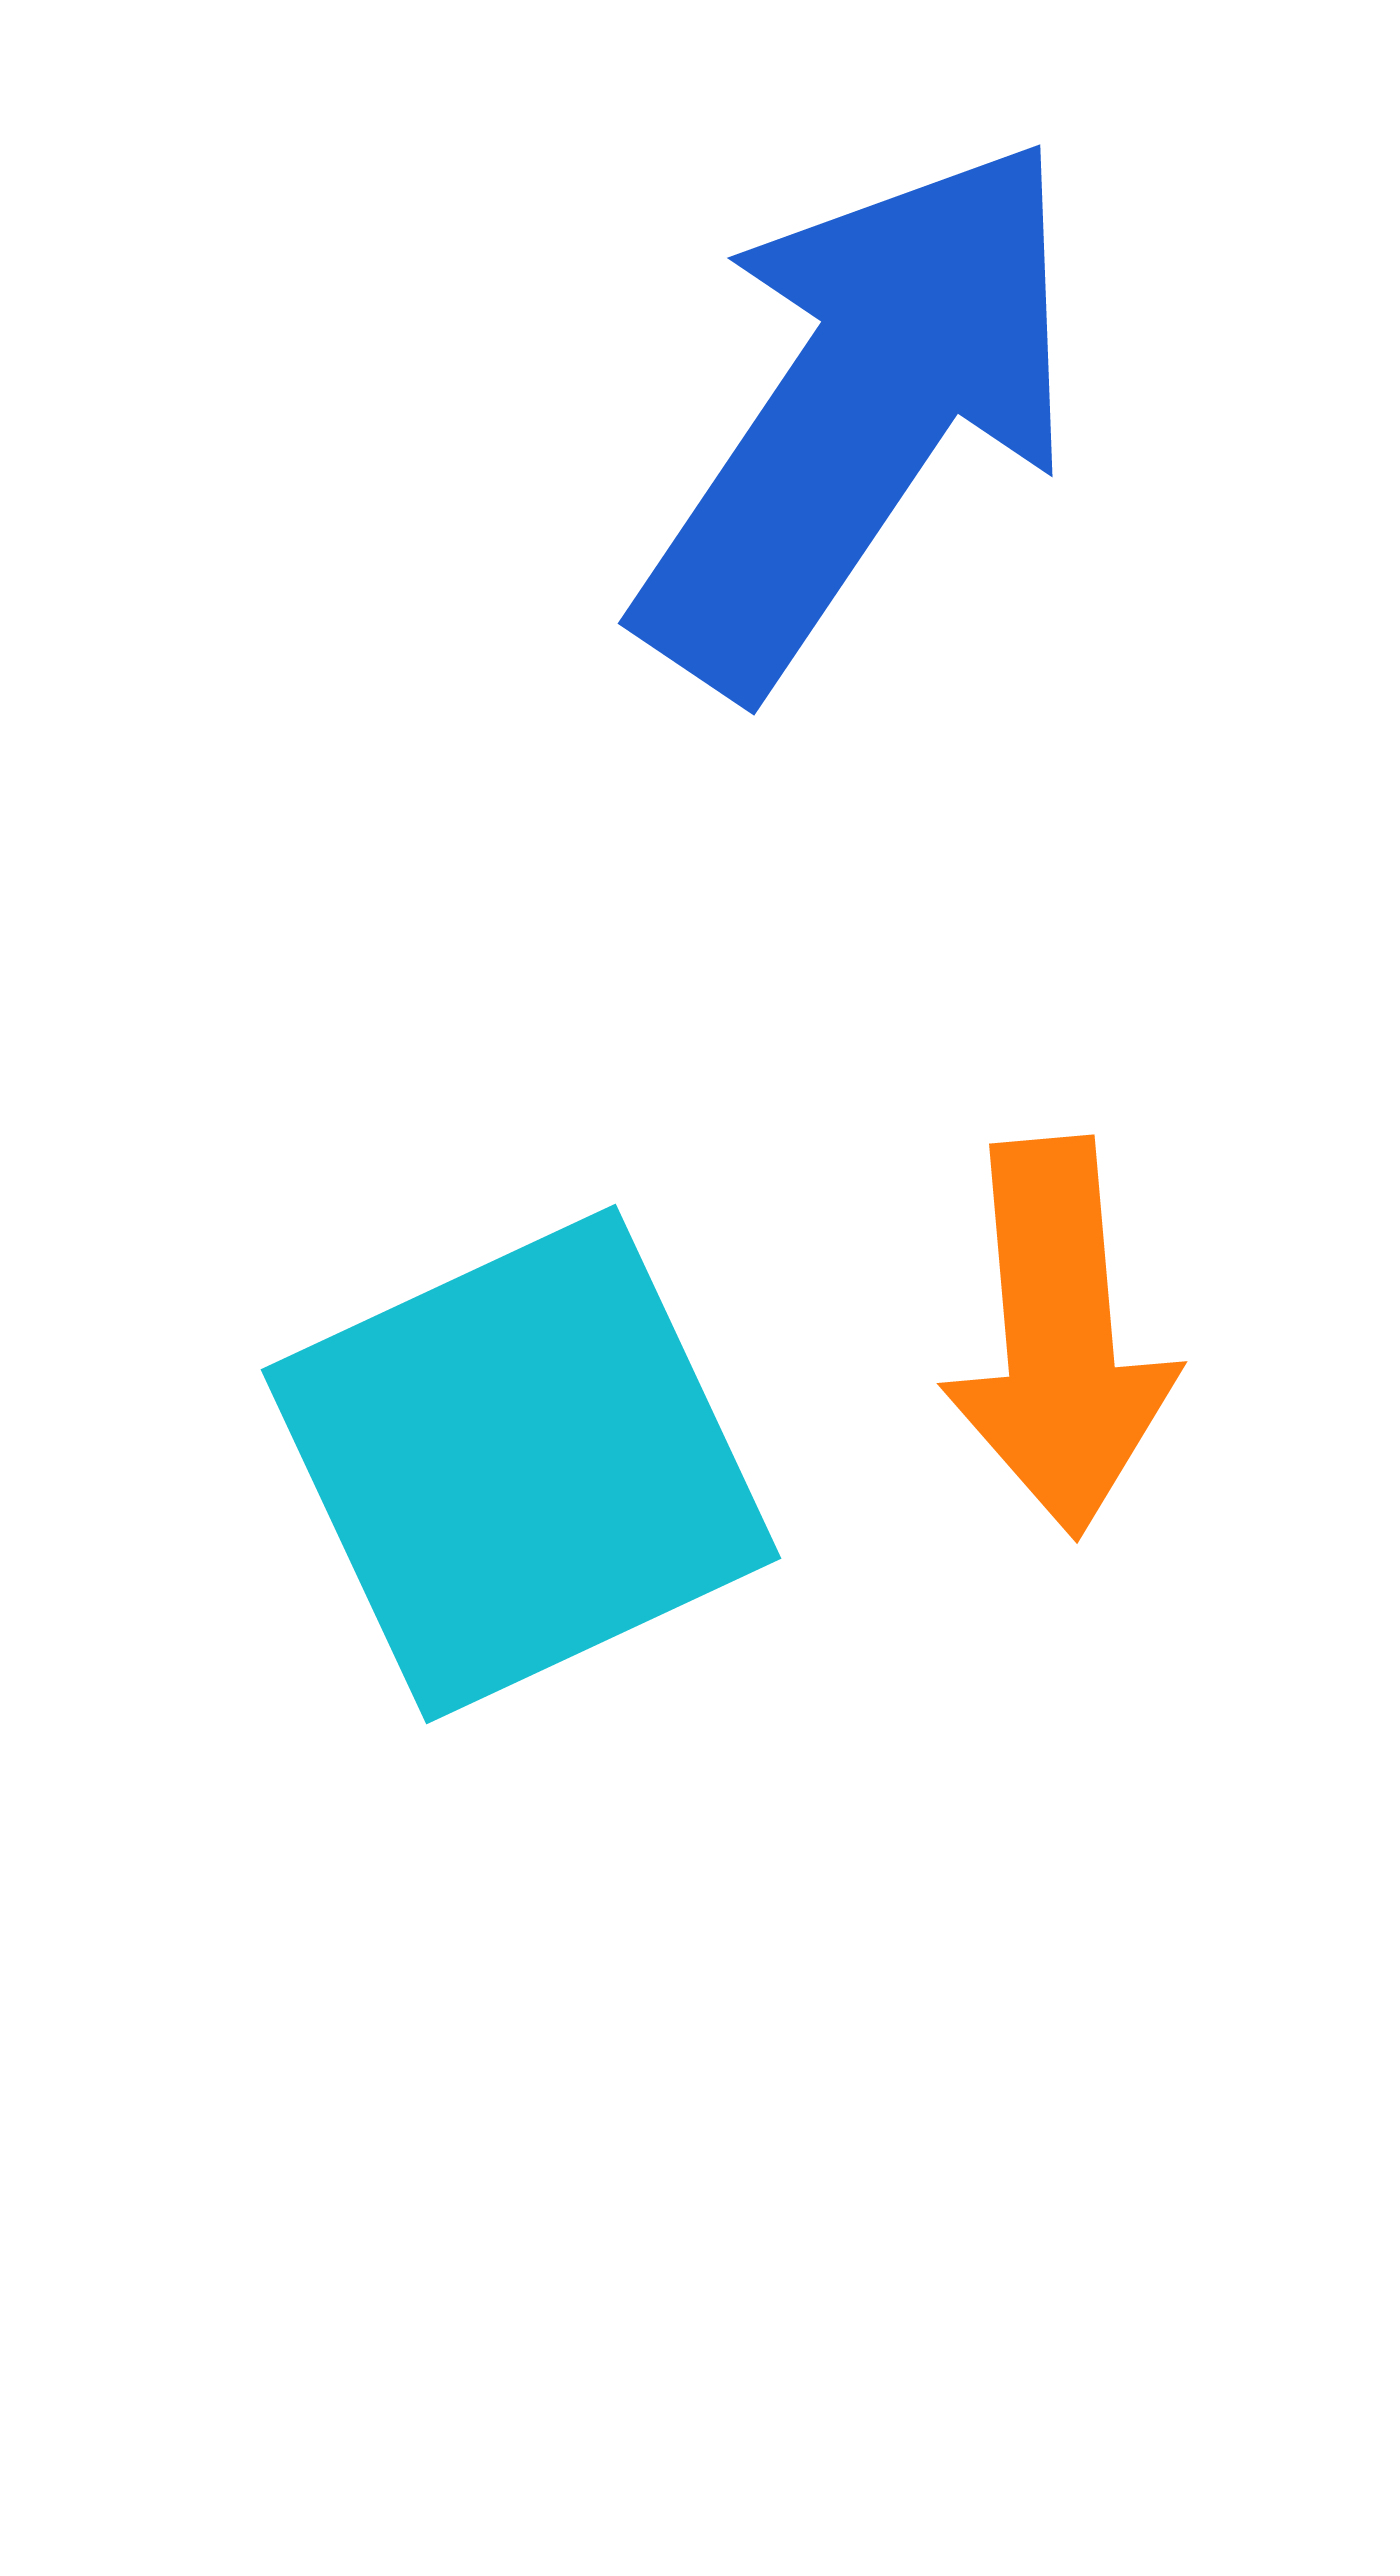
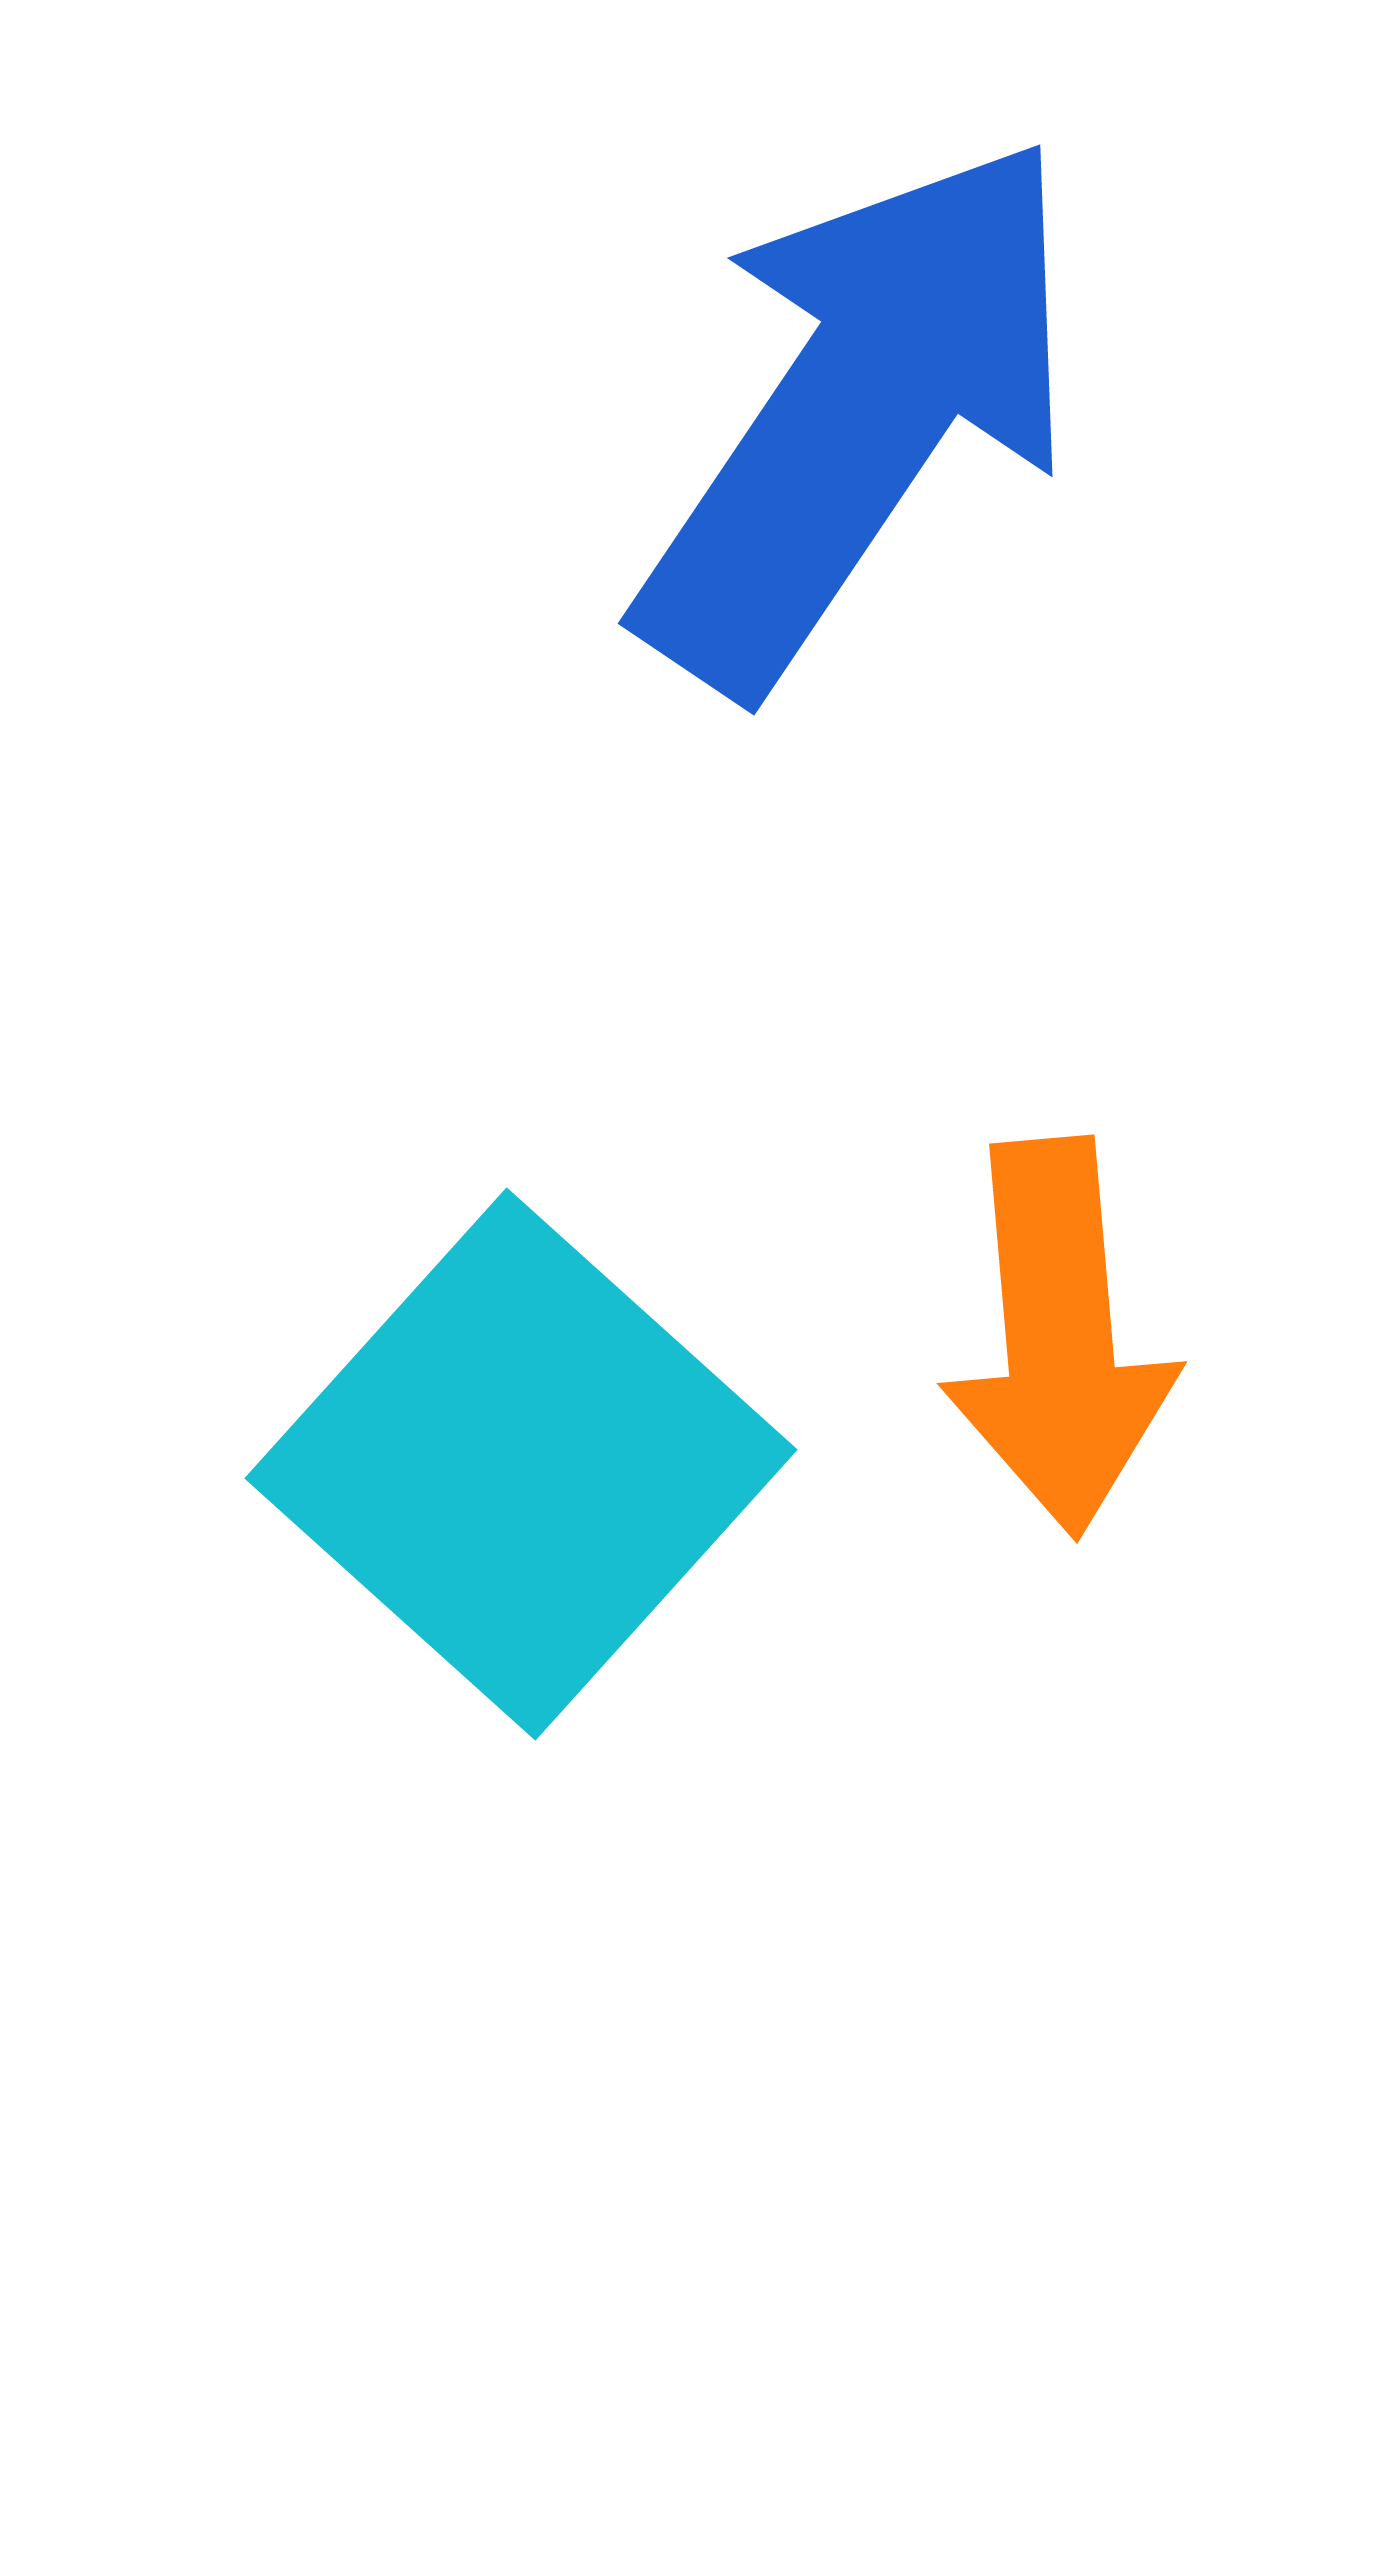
cyan square: rotated 23 degrees counterclockwise
